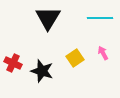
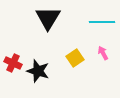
cyan line: moved 2 px right, 4 px down
black star: moved 4 px left
